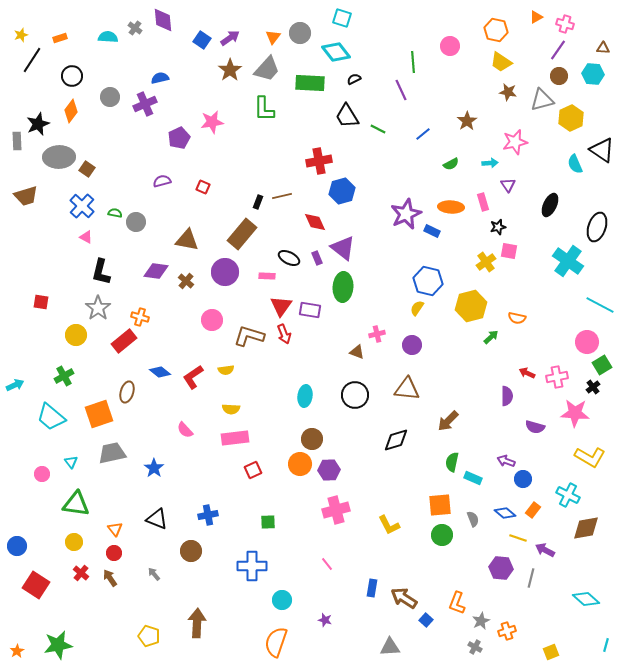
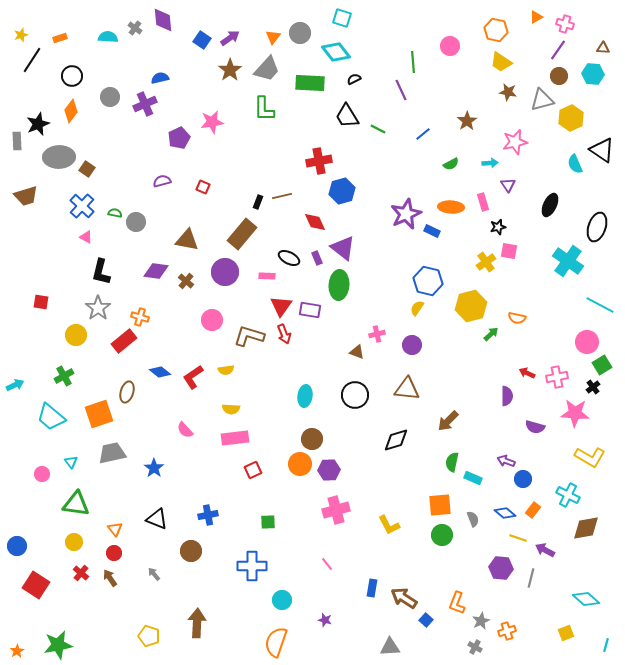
green ellipse at (343, 287): moved 4 px left, 2 px up
green arrow at (491, 337): moved 3 px up
yellow square at (551, 652): moved 15 px right, 19 px up
